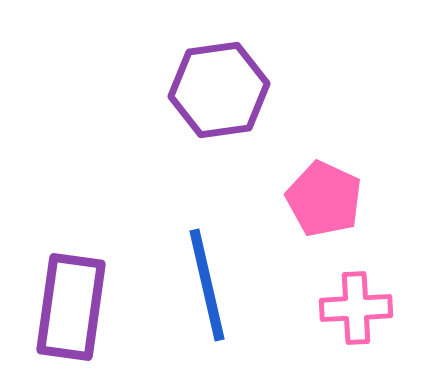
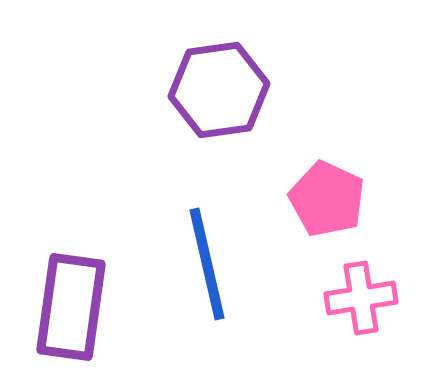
pink pentagon: moved 3 px right
blue line: moved 21 px up
pink cross: moved 5 px right, 10 px up; rotated 6 degrees counterclockwise
